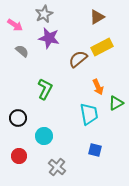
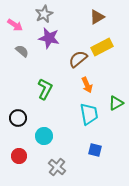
orange arrow: moved 11 px left, 2 px up
